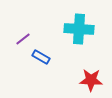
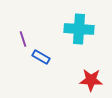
purple line: rotated 70 degrees counterclockwise
